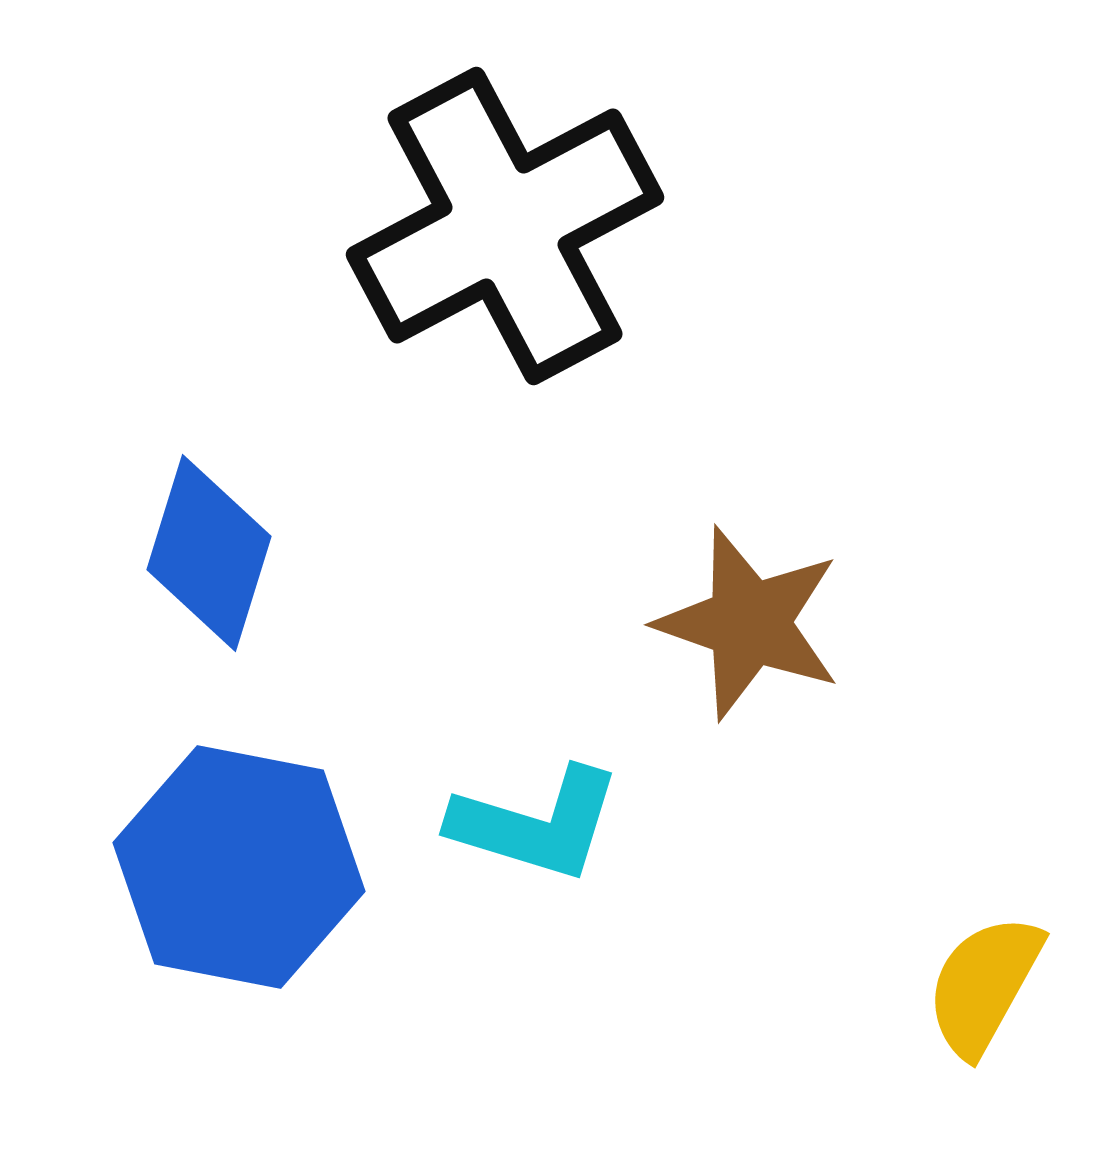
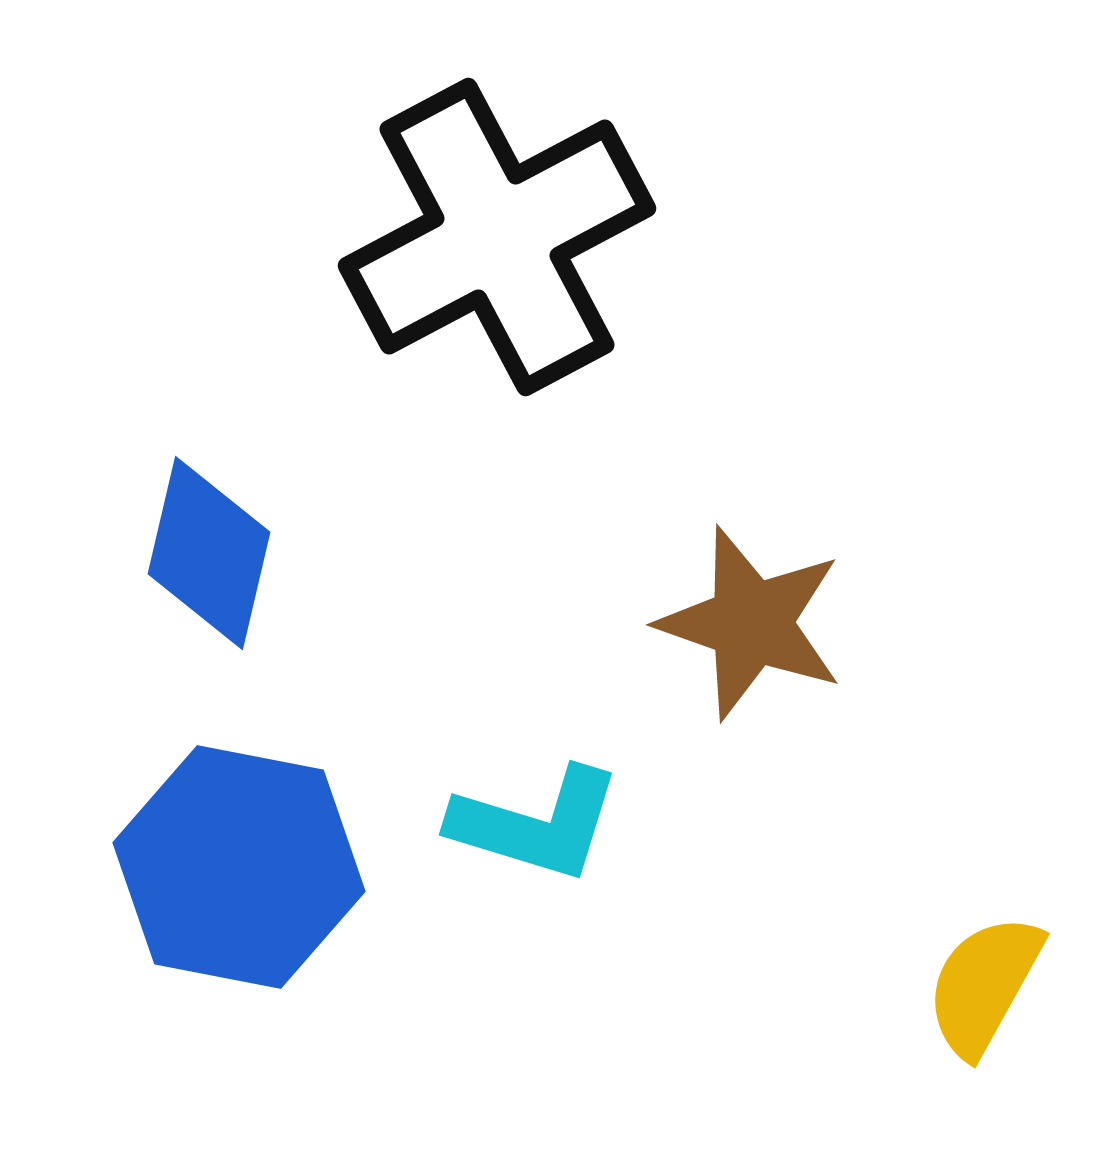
black cross: moved 8 px left, 11 px down
blue diamond: rotated 4 degrees counterclockwise
brown star: moved 2 px right
